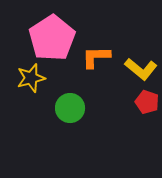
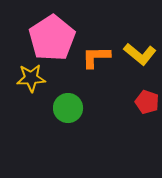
yellow L-shape: moved 1 px left, 15 px up
yellow star: rotated 12 degrees clockwise
green circle: moved 2 px left
